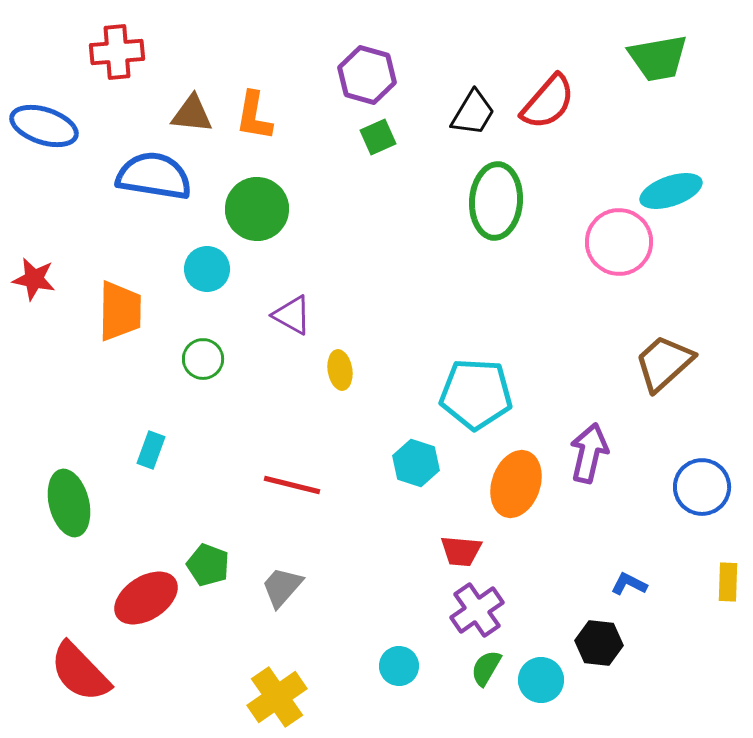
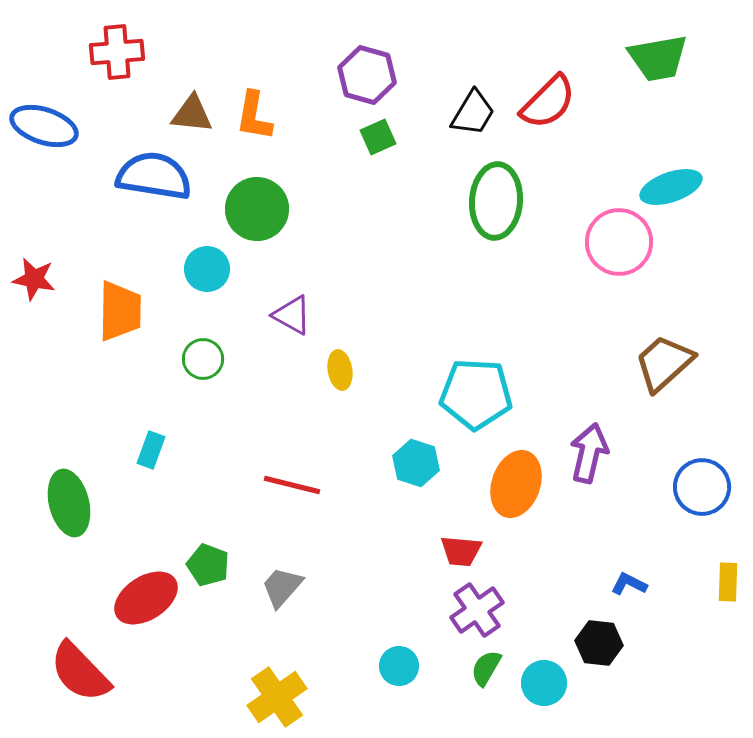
red semicircle at (548, 102): rotated 4 degrees clockwise
cyan ellipse at (671, 191): moved 4 px up
cyan circle at (541, 680): moved 3 px right, 3 px down
